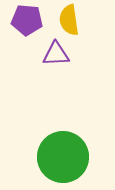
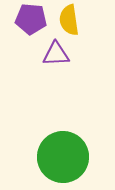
purple pentagon: moved 4 px right, 1 px up
